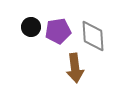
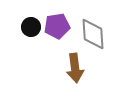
purple pentagon: moved 1 px left, 5 px up
gray diamond: moved 2 px up
